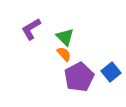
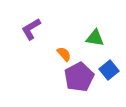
green triangle: moved 30 px right, 1 px down; rotated 36 degrees counterclockwise
blue square: moved 2 px left, 2 px up
